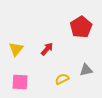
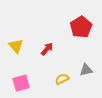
yellow triangle: moved 3 px up; rotated 21 degrees counterclockwise
pink square: moved 1 px right, 1 px down; rotated 18 degrees counterclockwise
